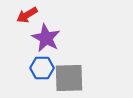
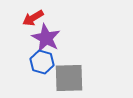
red arrow: moved 6 px right, 3 px down
blue hexagon: moved 6 px up; rotated 15 degrees clockwise
